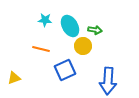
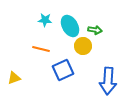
blue square: moved 2 px left
